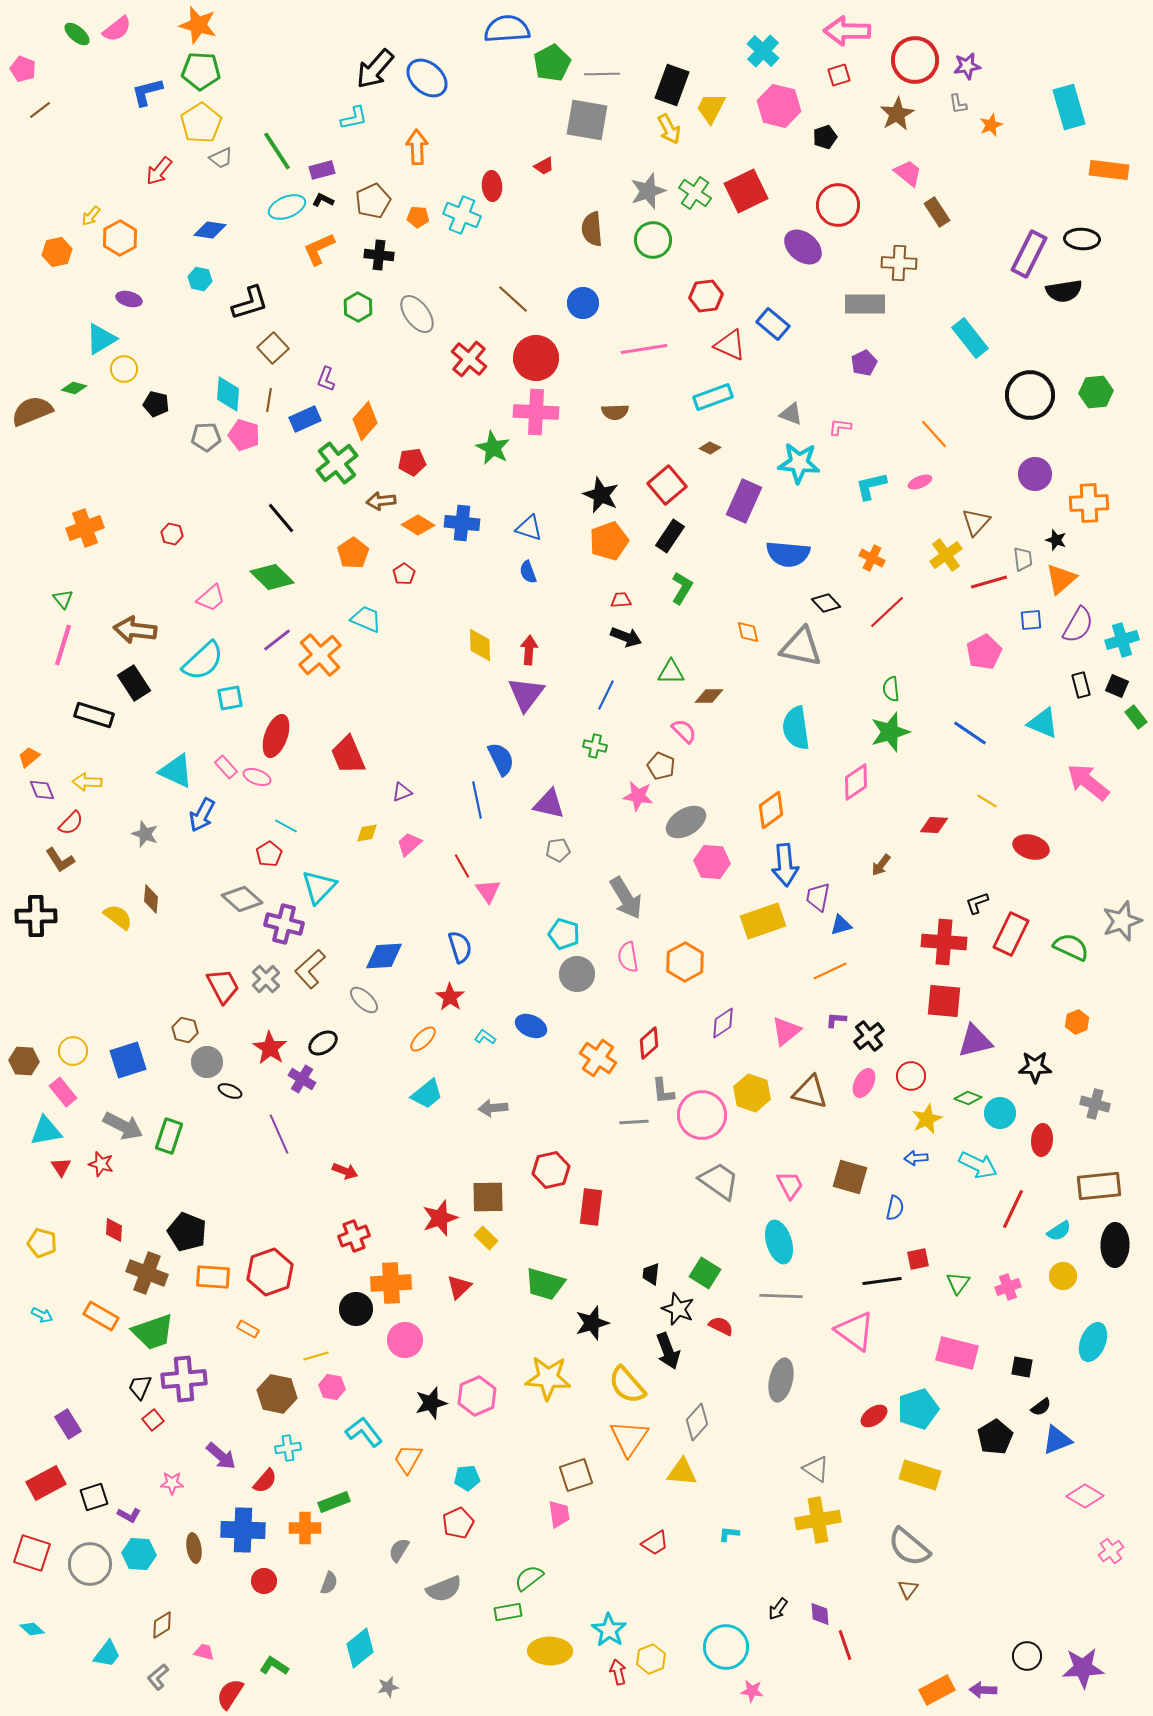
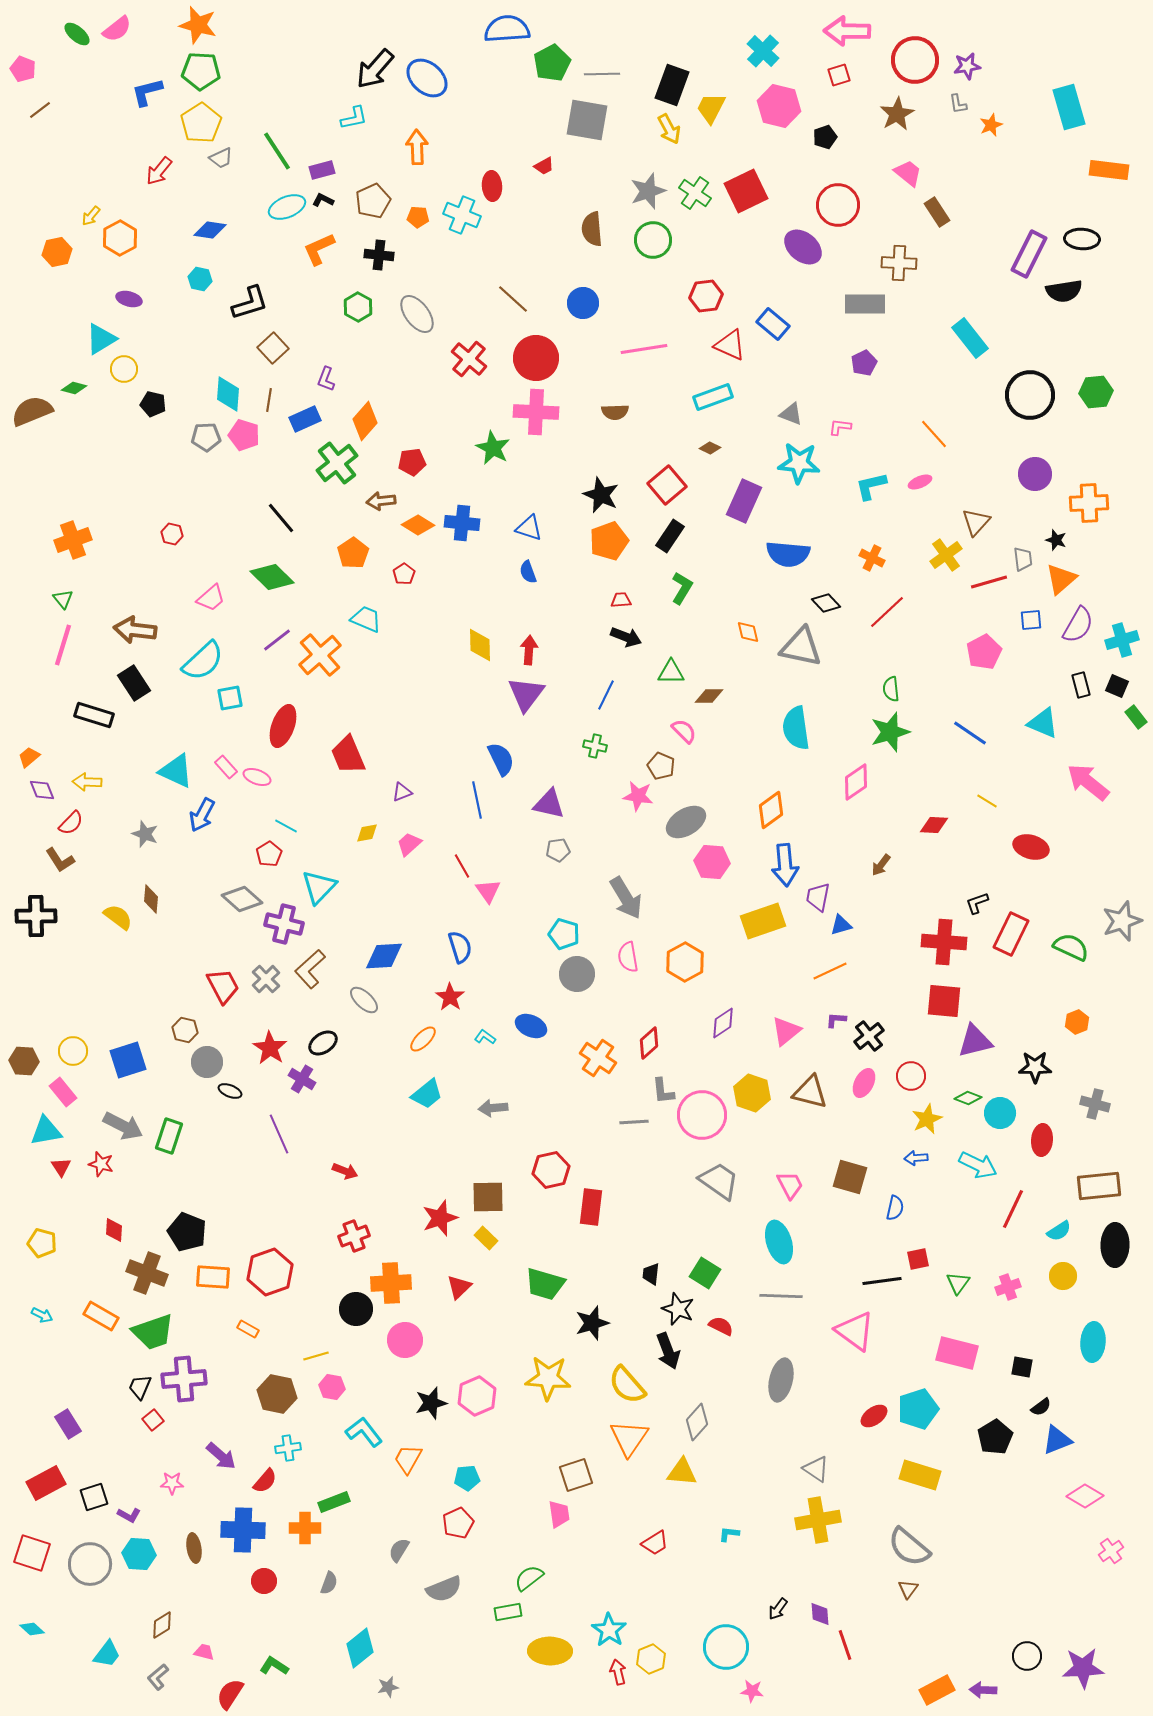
black pentagon at (156, 404): moved 3 px left
orange cross at (85, 528): moved 12 px left, 12 px down
red ellipse at (276, 736): moved 7 px right, 10 px up
cyan ellipse at (1093, 1342): rotated 18 degrees counterclockwise
